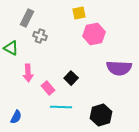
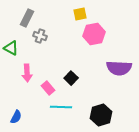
yellow square: moved 1 px right, 1 px down
pink arrow: moved 1 px left
